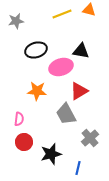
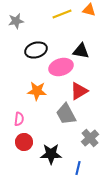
black star: rotated 15 degrees clockwise
